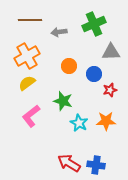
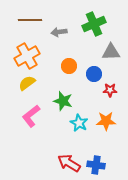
red star: rotated 16 degrees clockwise
